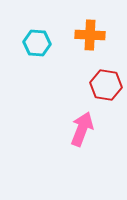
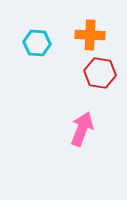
red hexagon: moved 6 px left, 12 px up
